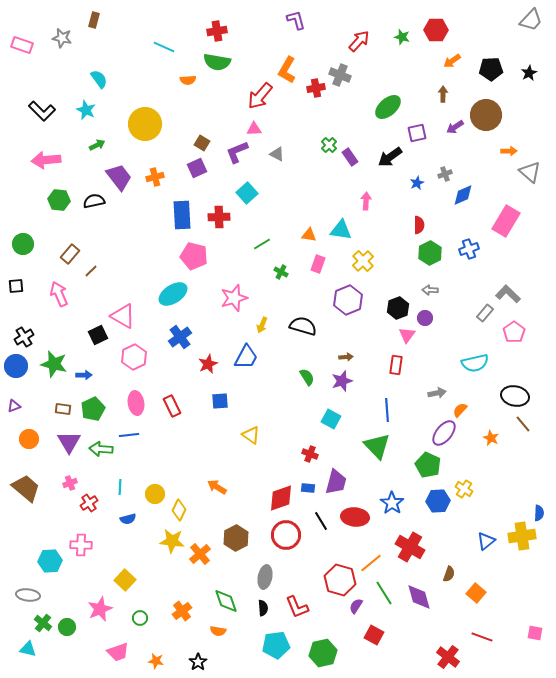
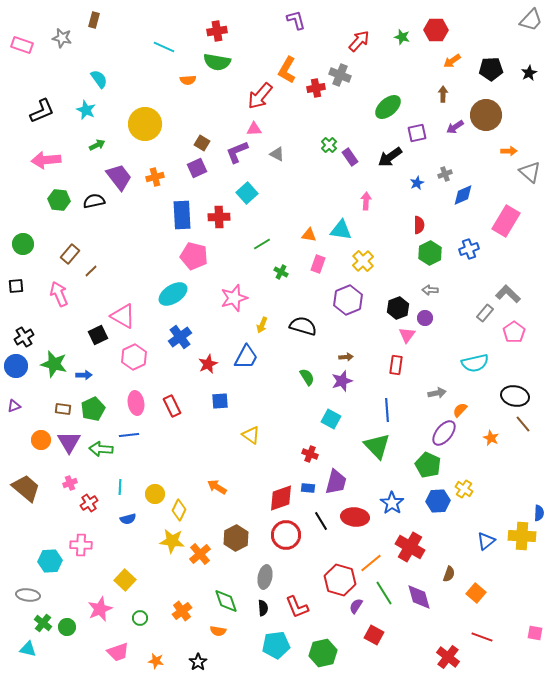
black L-shape at (42, 111): rotated 68 degrees counterclockwise
orange circle at (29, 439): moved 12 px right, 1 px down
yellow cross at (522, 536): rotated 12 degrees clockwise
